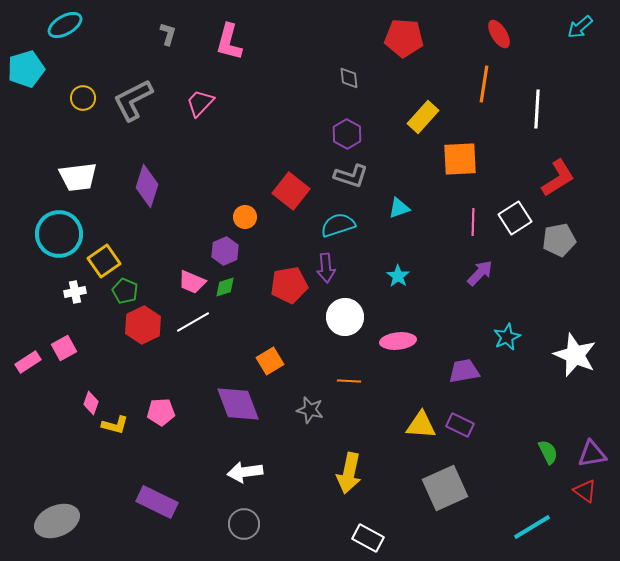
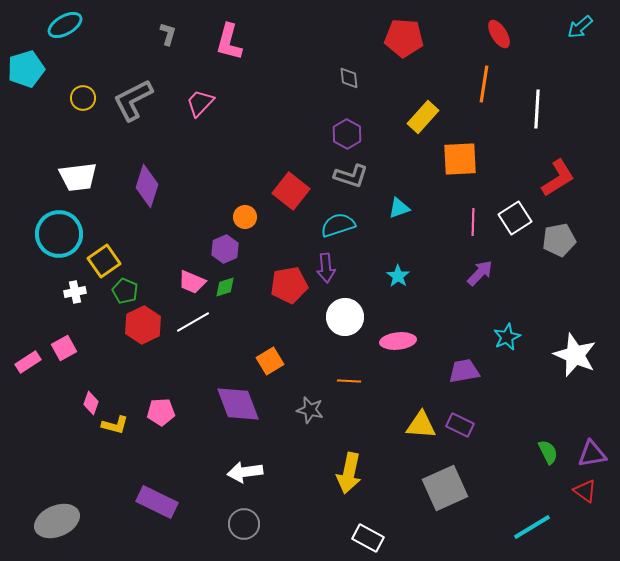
purple hexagon at (225, 251): moved 2 px up
